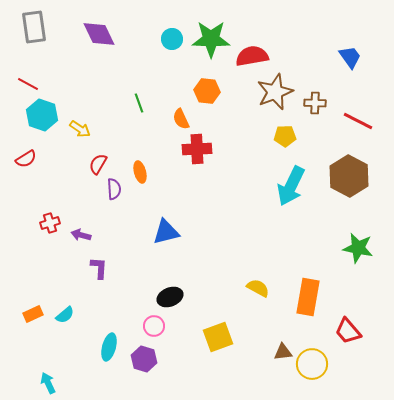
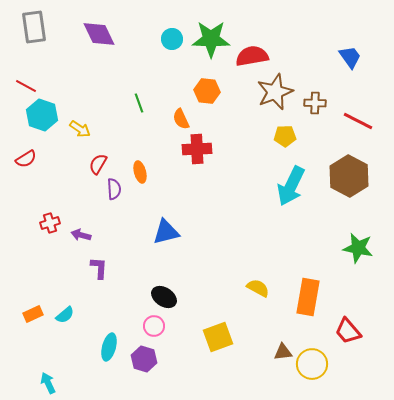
red line at (28, 84): moved 2 px left, 2 px down
black ellipse at (170, 297): moved 6 px left; rotated 55 degrees clockwise
